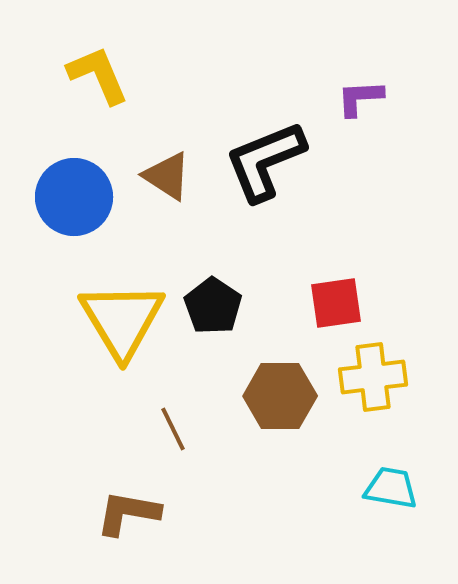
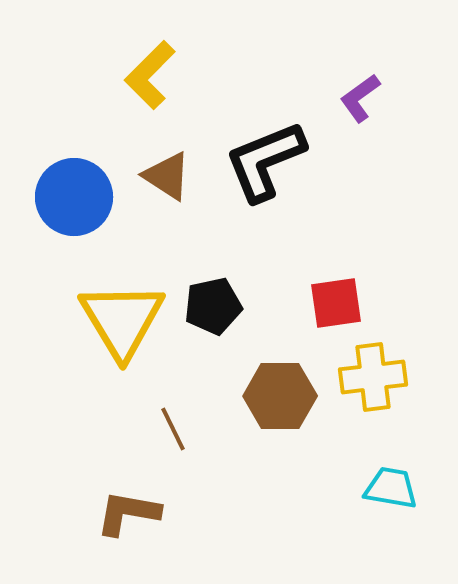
yellow L-shape: moved 52 px right; rotated 112 degrees counterclockwise
purple L-shape: rotated 33 degrees counterclockwise
black pentagon: rotated 26 degrees clockwise
